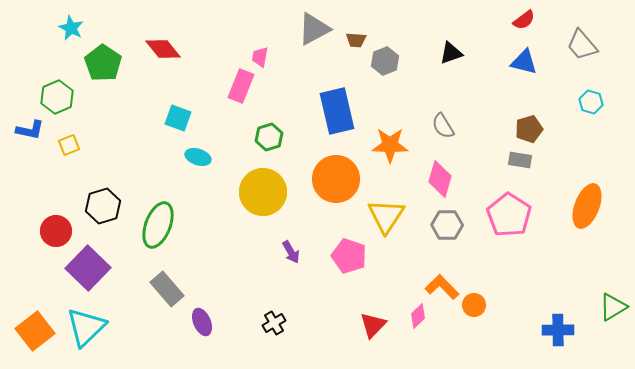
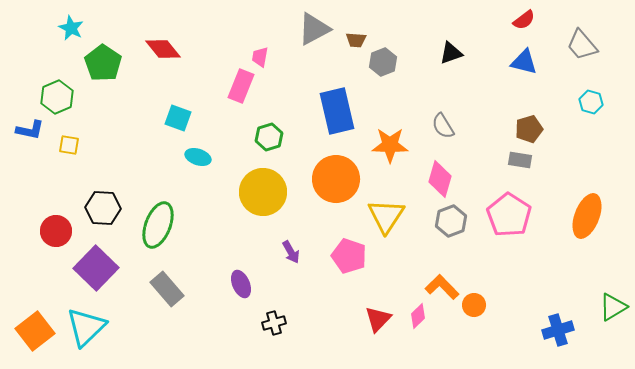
gray hexagon at (385, 61): moved 2 px left, 1 px down
yellow square at (69, 145): rotated 30 degrees clockwise
black hexagon at (103, 206): moved 2 px down; rotated 20 degrees clockwise
orange ellipse at (587, 206): moved 10 px down
gray hexagon at (447, 225): moved 4 px right, 4 px up; rotated 20 degrees counterclockwise
purple square at (88, 268): moved 8 px right
purple ellipse at (202, 322): moved 39 px right, 38 px up
black cross at (274, 323): rotated 15 degrees clockwise
red triangle at (373, 325): moved 5 px right, 6 px up
blue cross at (558, 330): rotated 16 degrees counterclockwise
